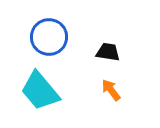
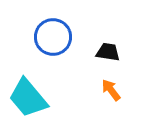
blue circle: moved 4 px right
cyan trapezoid: moved 12 px left, 7 px down
